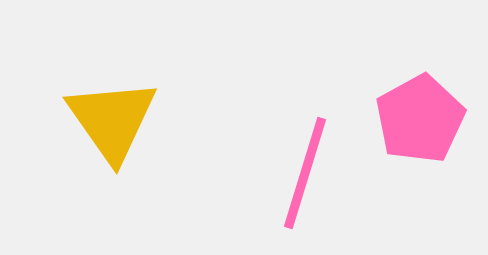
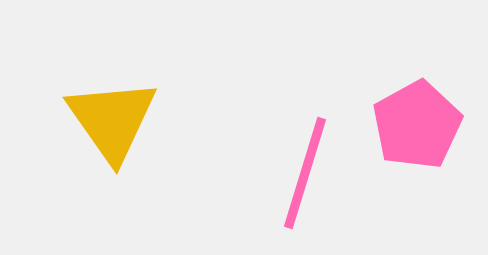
pink pentagon: moved 3 px left, 6 px down
